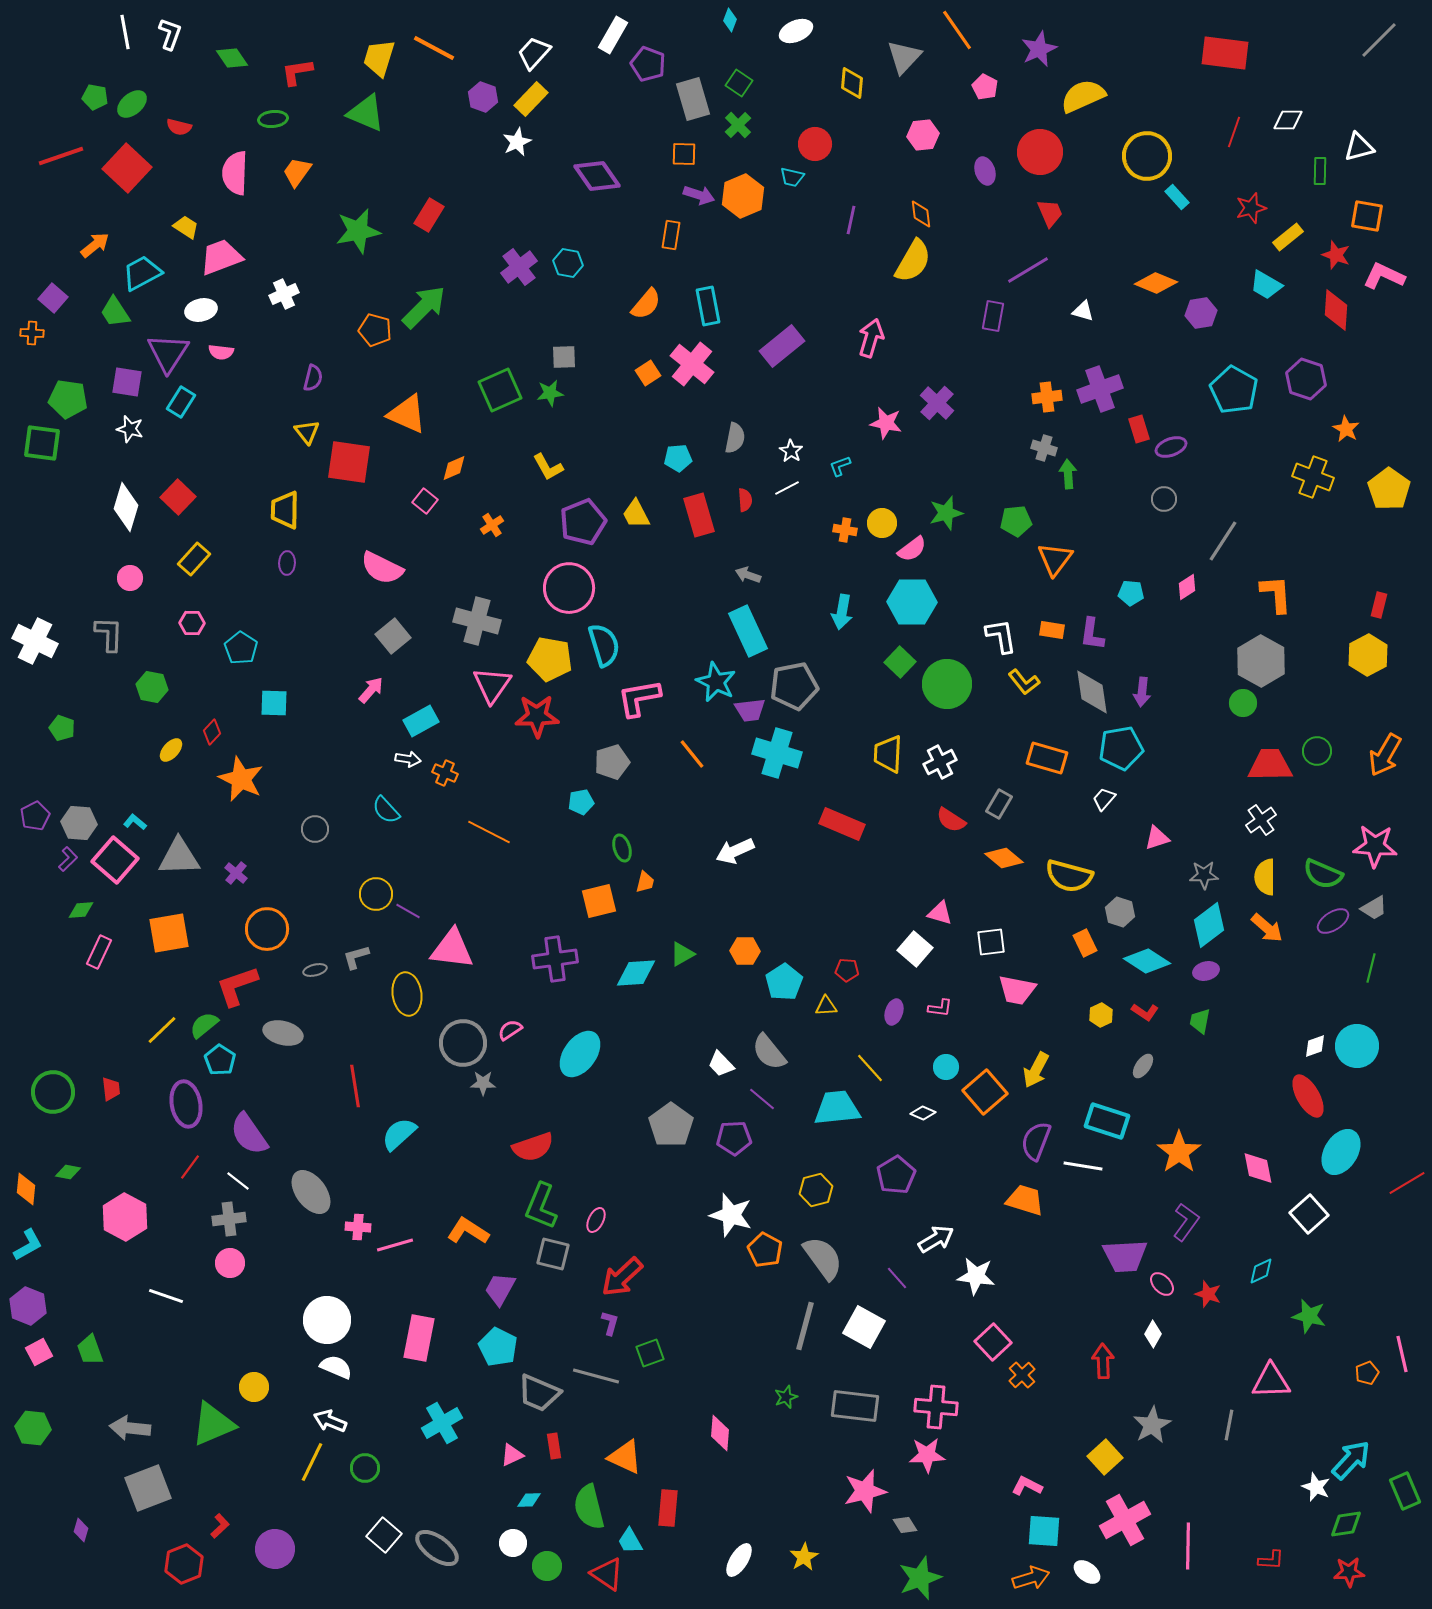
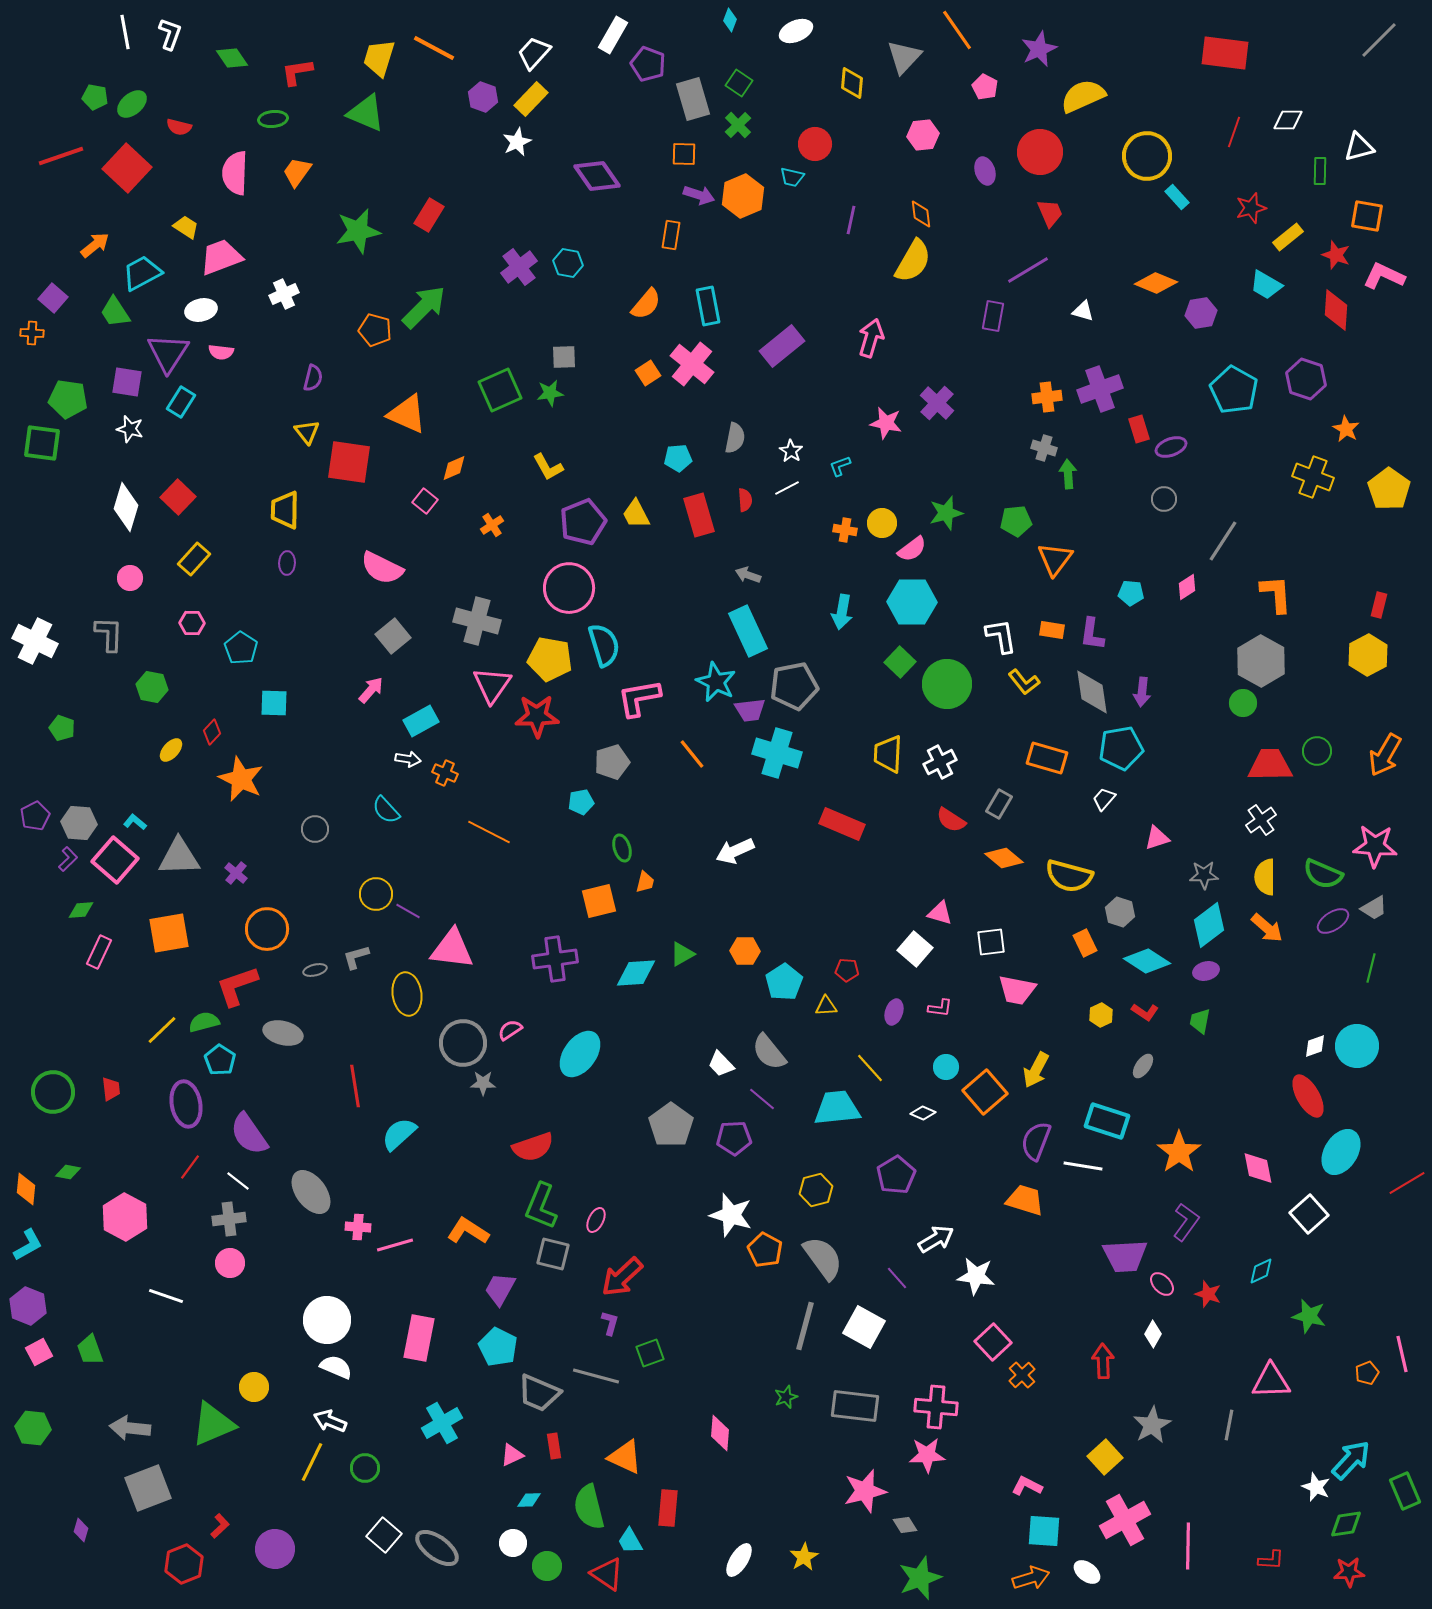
green semicircle at (204, 1025): moved 3 px up; rotated 24 degrees clockwise
